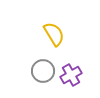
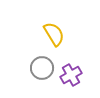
gray circle: moved 1 px left, 3 px up
